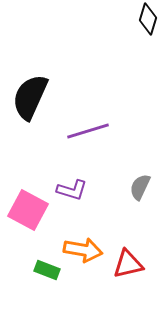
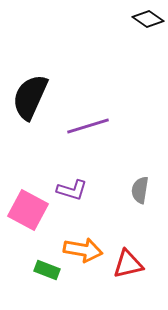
black diamond: rotated 72 degrees counterclockwise
purple line: moved 5 px up
gray semicircle: moved 3 px down; rotated 16 degrees counterclockwise
